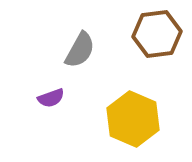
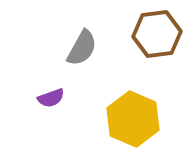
gray semicircle: moved 2 px right, 2 px up
